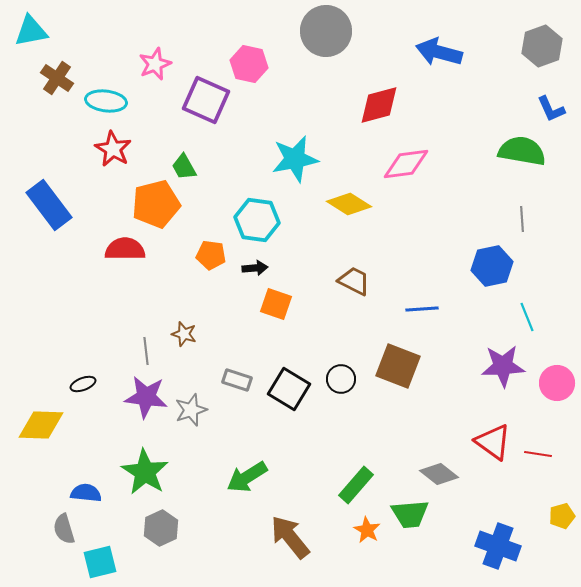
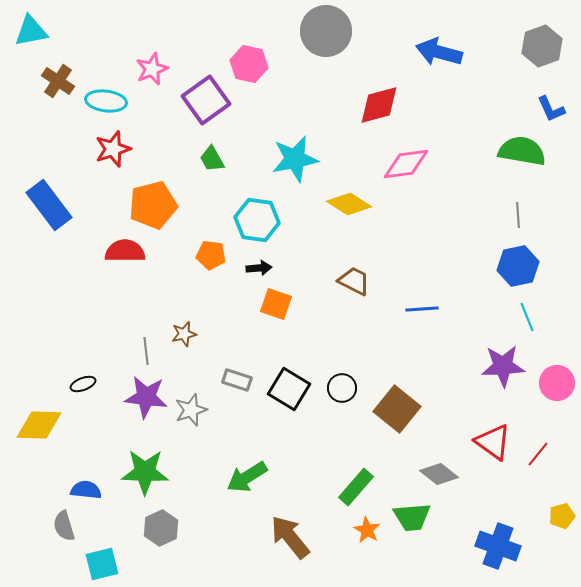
pink star at (155, 64): moved 3 px left, 5 px down
brown cross at (57, 78): moved 1 px right, 3 px down
purple square at (206, 100): rotated 30 degrees clockwise
red star at (113, 149): rotated 24 degrees clockwise
green trapezoid at (184, 167): moved 28 px right, 8 px up
orange pentagon at (156, 204): moved 3 px left, 1 px down
gray line at (522, 219): moved 4 px left, 4 px up
red semicircle at (125, 249): moved 2 px down
blue hexagon at (492, 266): moved 26 px right
black arrow at (255, 268): moved 4 px right
brown star at (184, 334): rotated 30 degrees counterclockwise
brown square at (398, 366): moved 1 px left, 43 px down; rotated 18 degrees clockwise
black circle at (341, 379): moved 1 px right, 9 px down
yellow diamond at (41, 425): moved 2 px left
red line at (538, 454): rotated 60 degrees counterclockwise
green star at (145, 472): rotated 30 degrees counterclockwise
green rectangle at (356, 485): moved 2 px down
blue semicircle at (86, 493): moved 3 px up
green trapezoid at (410, 514): moved 2 px right, 3 px down
gray semicircle at (64, 529): moved 3 px up
cyan square at (100, 562): moved 2 px right, 2 px down
